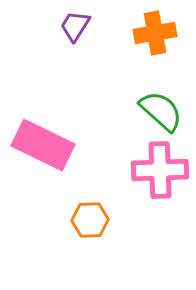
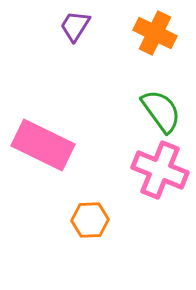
orange cross: rotated 36 degrees clockwise
green semicircle: rotated 12 degrees clockwise
pink cross: rotated 24 degrees clockwise
